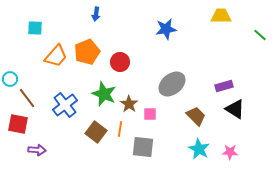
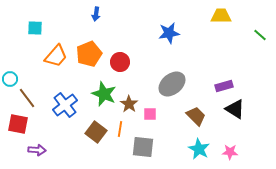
blue star: moved 3 px right, 4 px down
orange pentagon: moved 2 px right, 2 px down
